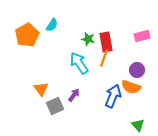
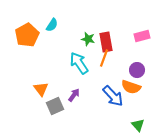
blue arrow: rotated 115 degrees clockwise
